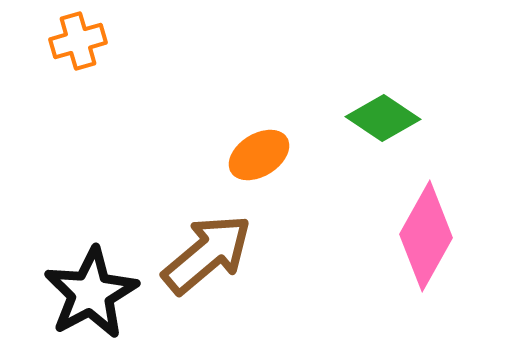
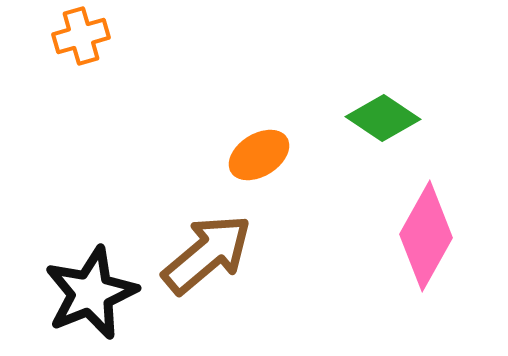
orange cross: moved 3 px right, 5 px up
black star: rotated 6 degrees clockwise
